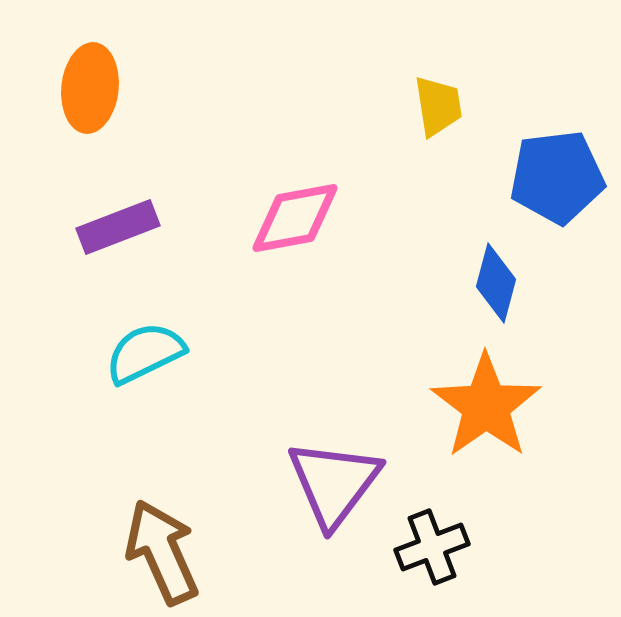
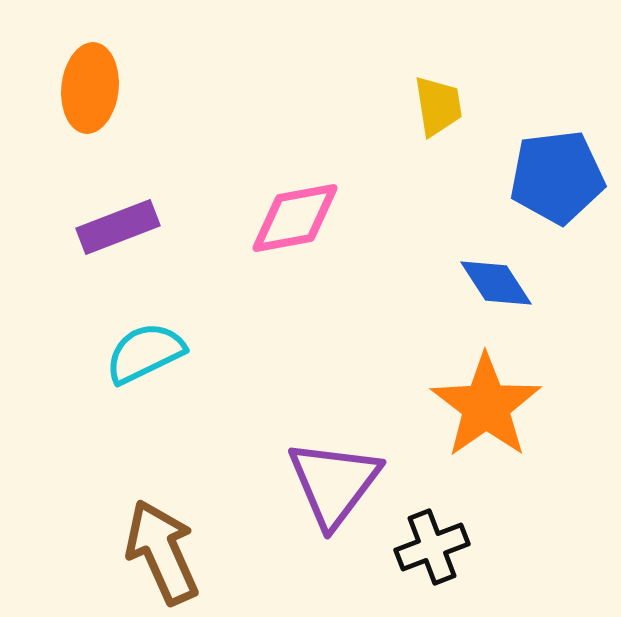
blue diamond: rotated 48 degrees counterclockwise
